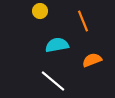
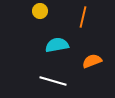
orange line: moved 4 px up; rotated 35 degrees clockwise
orange semicircle: moved 1 px down
white line: rotated 24 degrees counterclockwise
